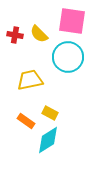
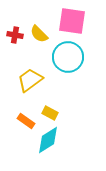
yellow trapezoid: rotated 24 degrees counterclockwise
